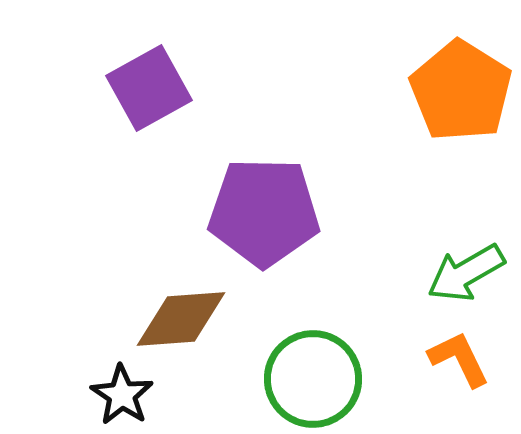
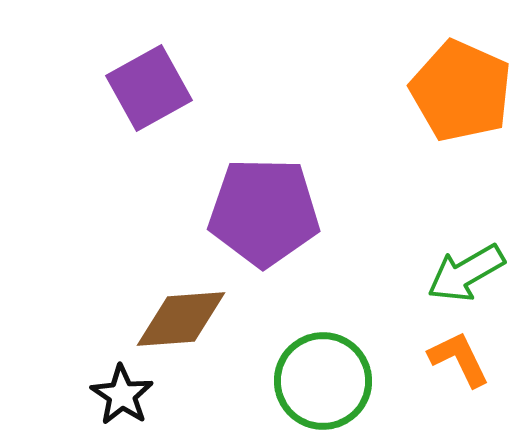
orange pentagon: rotated 8 degrees counterclockwise
green circle: moved 10 px right, 2 px down
